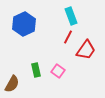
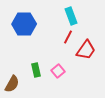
blue hexagon: rotated 25 degrees clockwise
pink square: rotated 16 degrees clockwise
